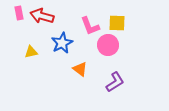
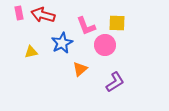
red arrow: moved 1 px right, 1 px up
pink L-shape: moved 4 px left
pink circle: moved 3 px left
orange triangle: rotated 42 degrees clockwise
